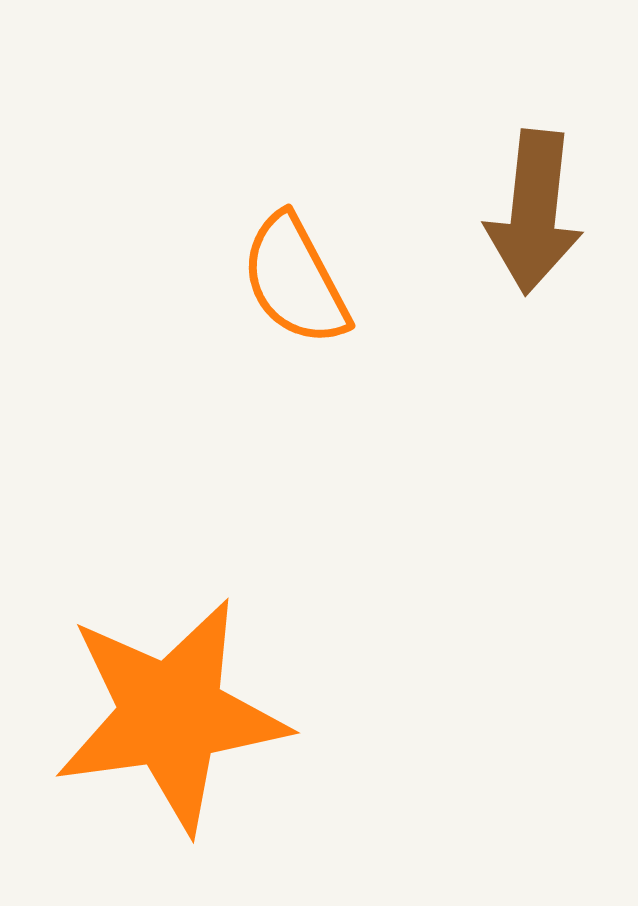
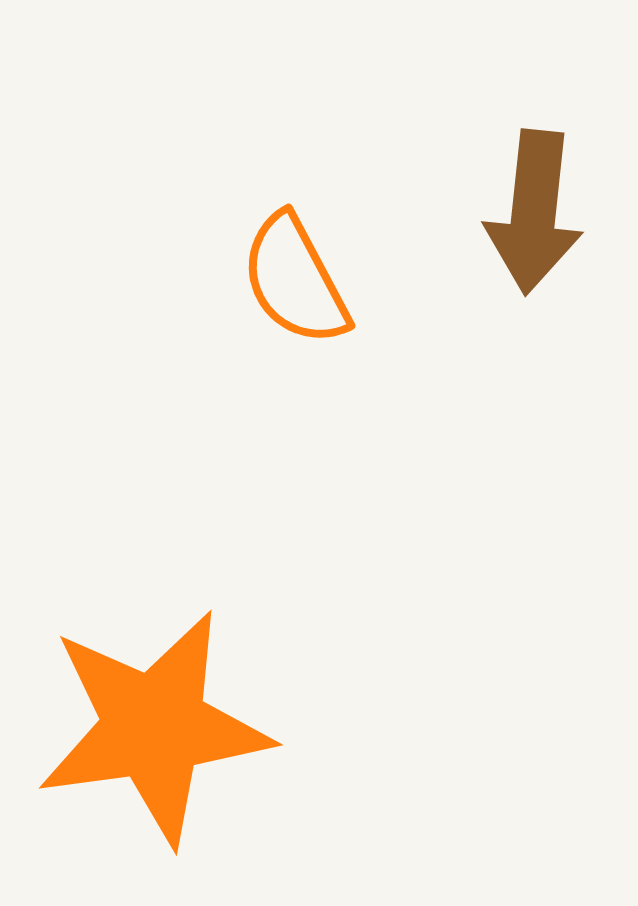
orange star: moved 17 px left, 12 px down
